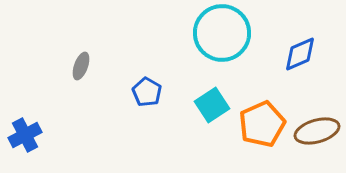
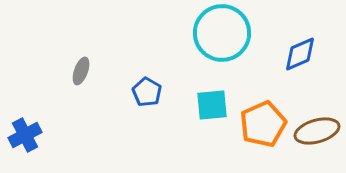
gray ellipse: moved 5 px down
cyan square: rotated 28 degrees clockwise
orange pentagon: moved 1 px right
